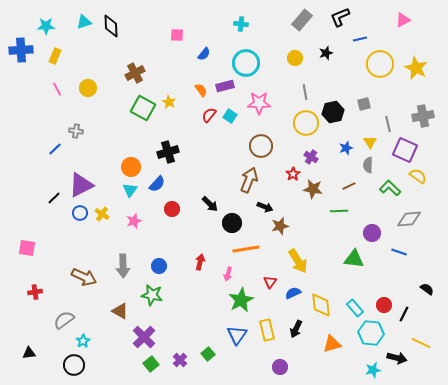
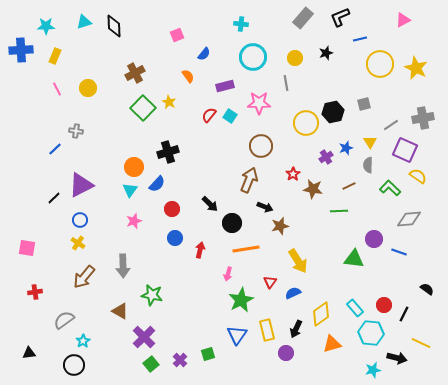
gray rectangle at (302, 20): moved 1 px right, 2 px up
black diamond at (111, 26): moved 3 px right
pink square at (177, 35): rotated 24 degrees counterclockwise
cyan circle at (246, 63): moved 7 px right, 6 px up
orange semicircle at (201, 90): moved 13 px left, 14 px up
gray line at (305, 92): moved 19 px left, 9 px up
green square at (143, 108): rotated 15 degrees clockwise
gray cross at (423, 116): moved 2 px down
gray line at (388, 124): moved 3 px right, 1 px down; rotated 70 degrees clockwise
purple cross at (311, 157): moved 15 px right; rotated 24 degrees clockwise
orange circle at (131, 167): moved 3 px right
blue circle at (80, 213): moved 7 px down
yellow cross at (102, 214): moved 24 px left, 29 px down
purple circle at (372, 233): moved 2 px right, 6 px down
red arrow at (200, 262): moved 12 px up
blue circle at (159, 266): moved 16 px right, 28 px up
brown arrow at (84, 277): rotated 105 degrees clockwise
yellow diamond at (321, 305): moved 9 px down; rotated 60 degrees clockwise
green square at (208, 354): rotated 24 degrees clockwise
purple circle at (280, 367): moved 6 px right, 14 px up
